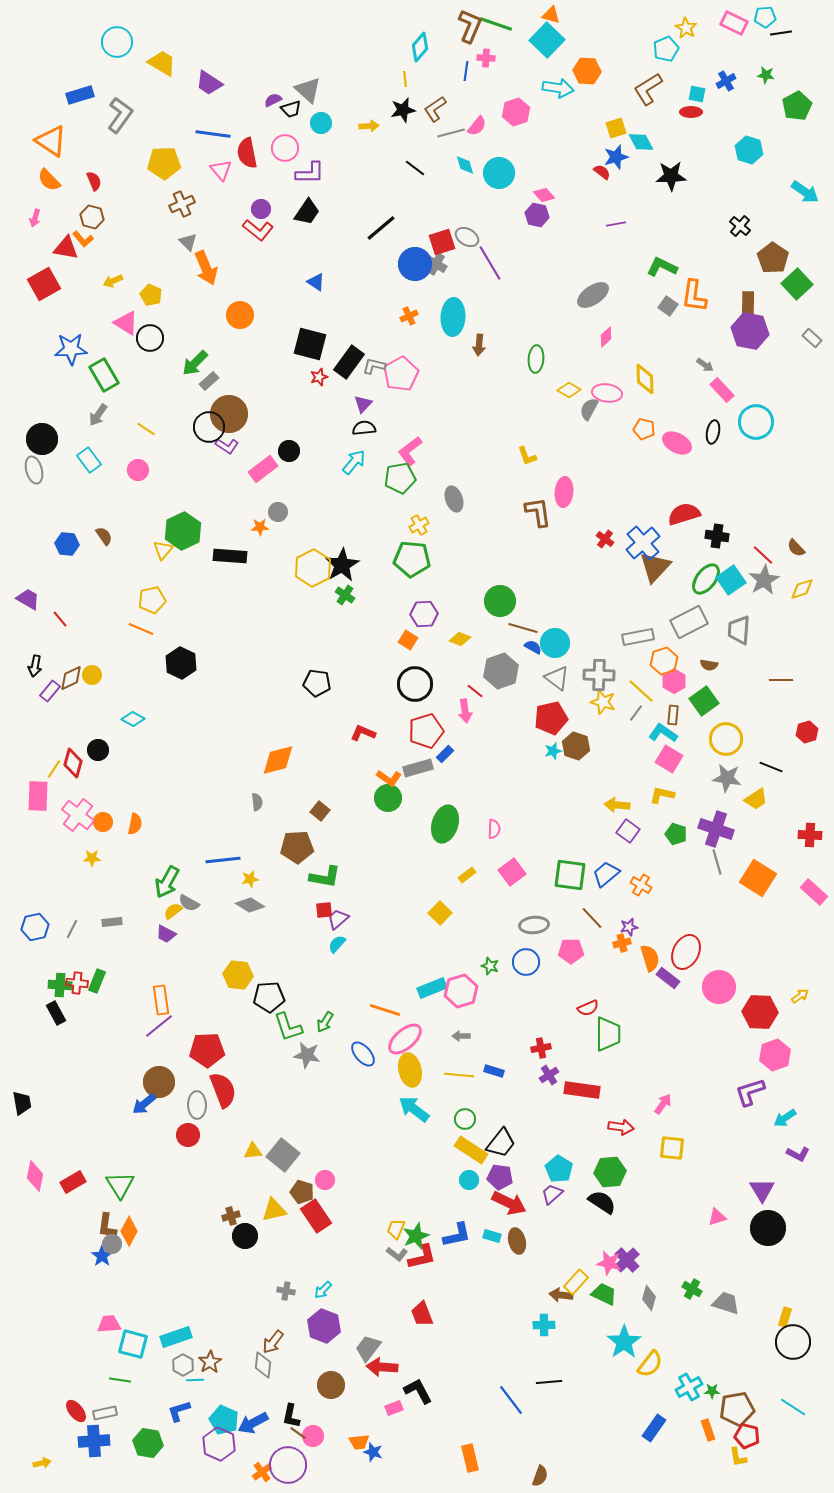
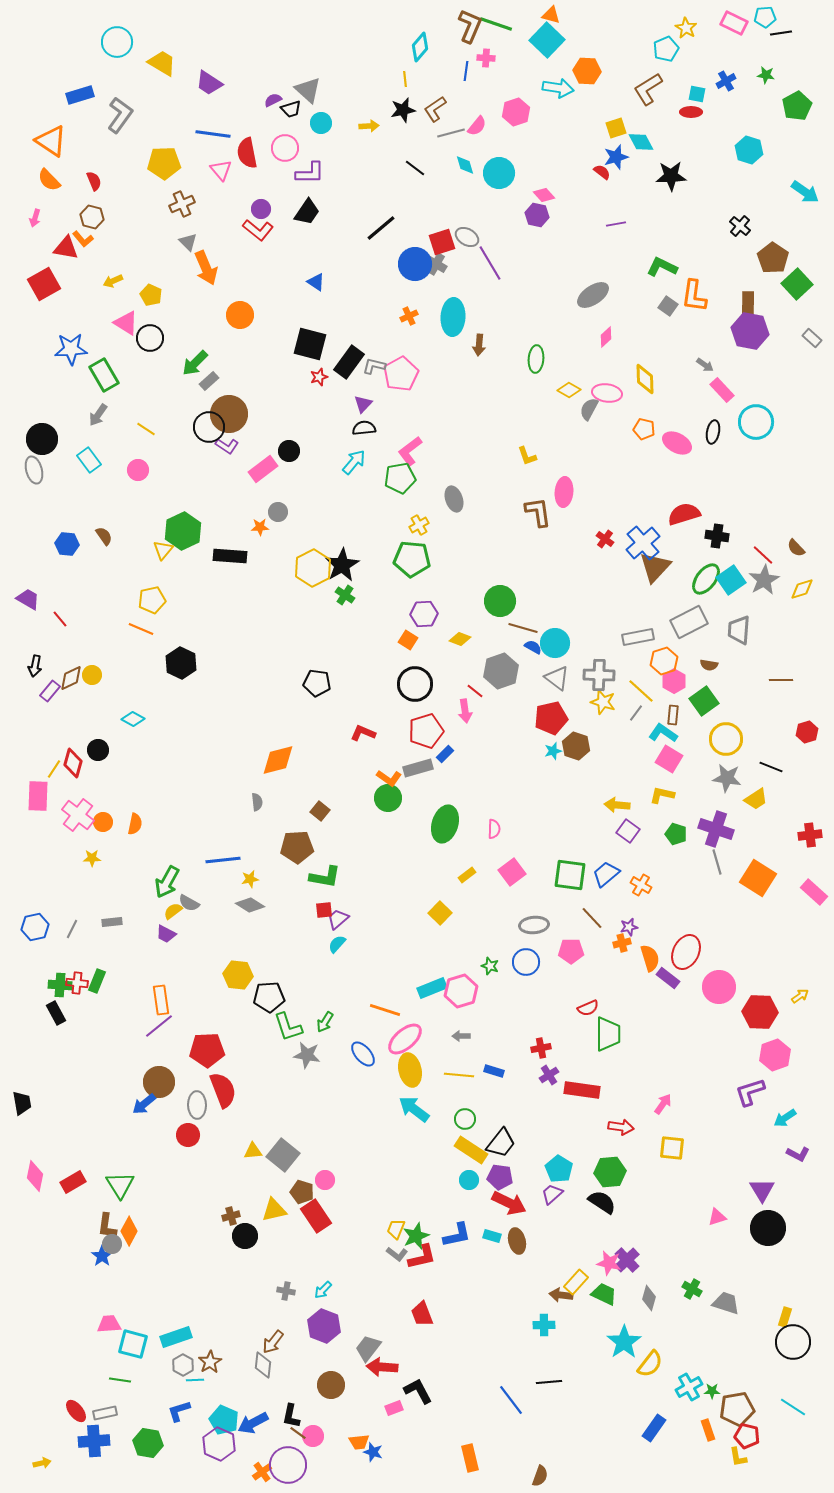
red cross at (810, 835): rotated 10 degrees counterclockwise
